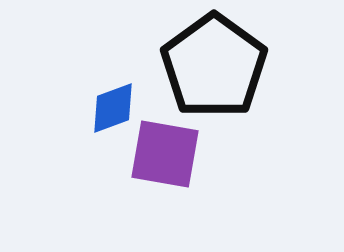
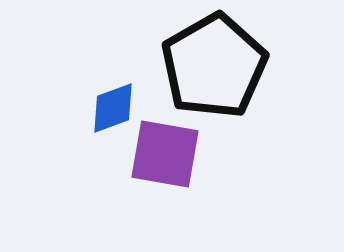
black pentagon: rotated 6 degrees clockwise
